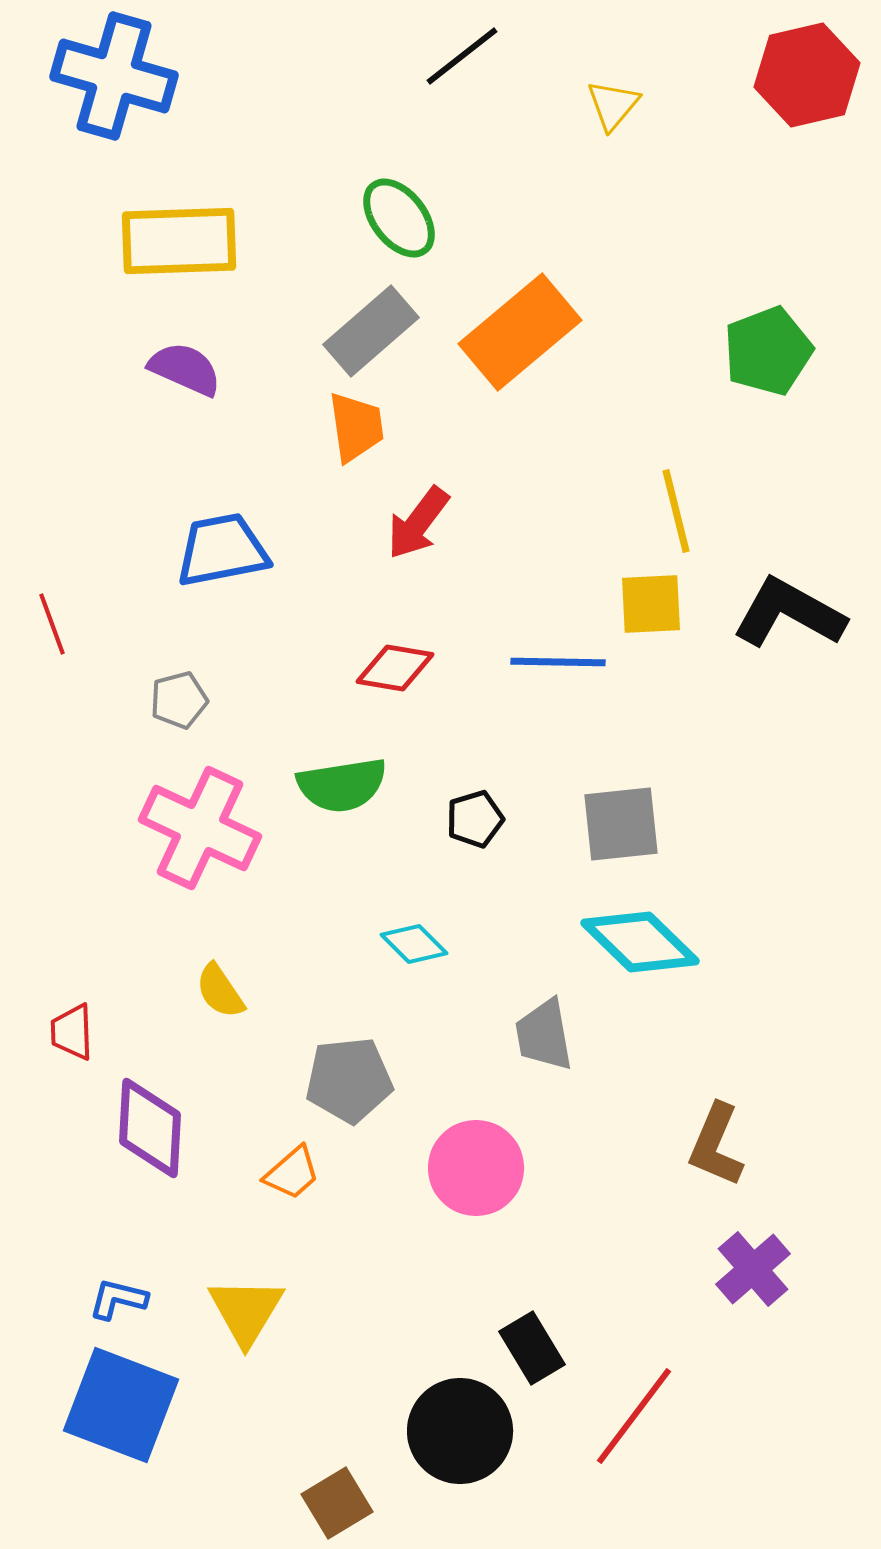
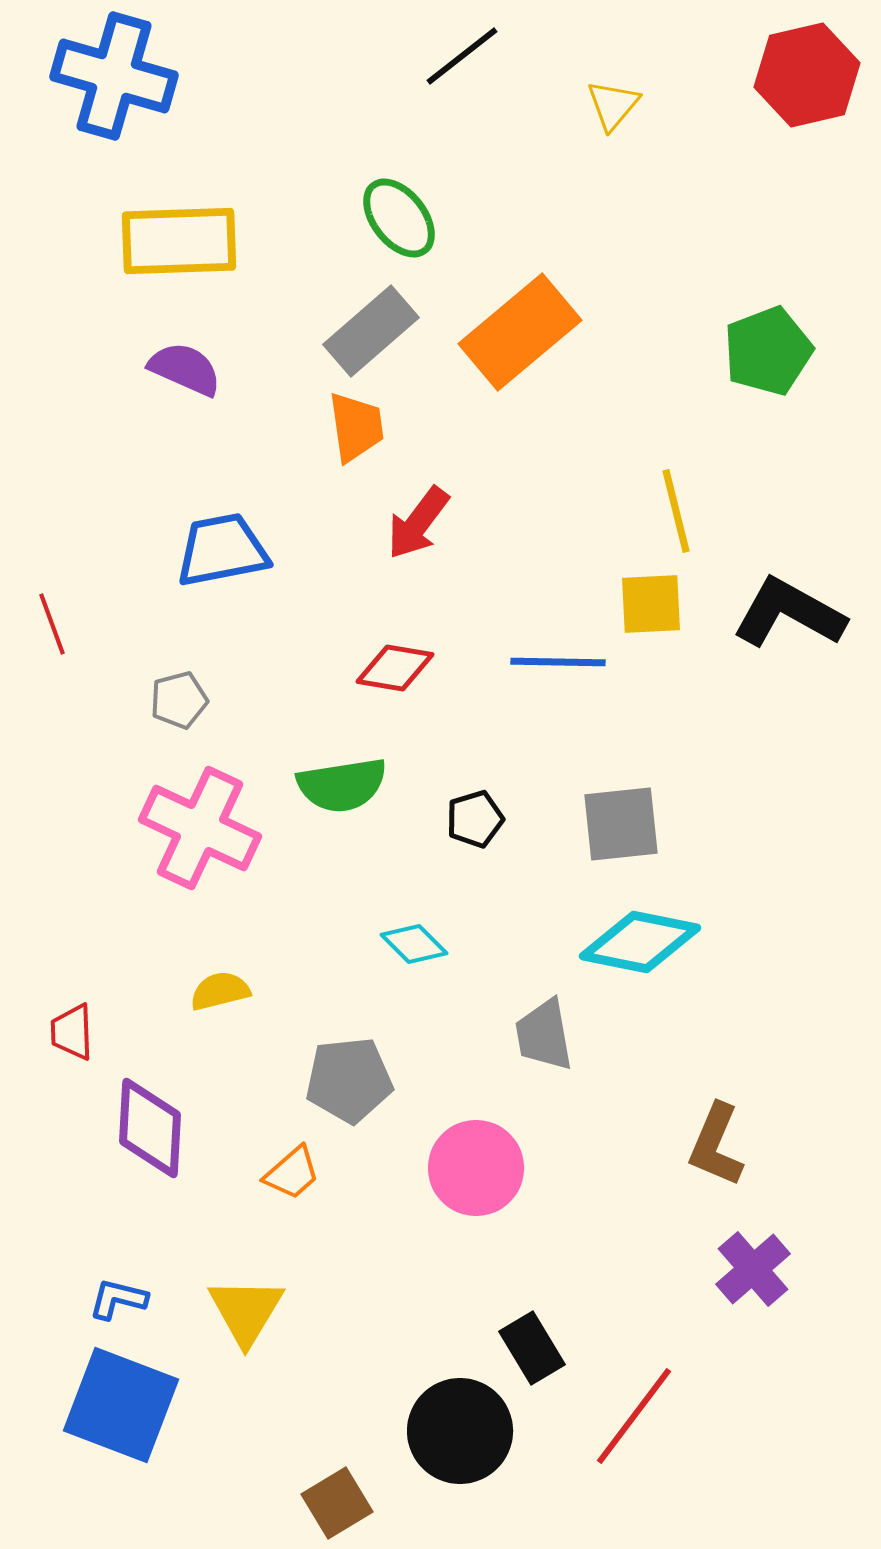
cyan diamond at (640, 942): rotated 33 degrees counterclockwise
yellow semicircle at (220, 991): rotated 110 degrees clockwise
